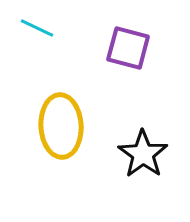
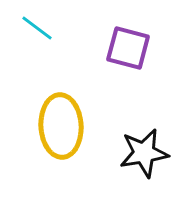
cyan line: rotated 12 degrees clockwise
black star: moved 1 px right, 1 px up; rotated 27 degrees clockwise
